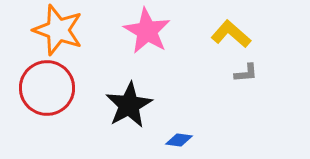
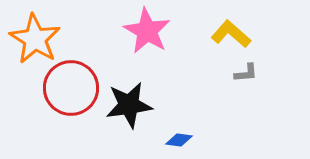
orange star: moved 23 px left, 9 px down; rotated 12 degrees clockwise
red circle: moved 24 px right
black star: rotated 21 degrees clockwise
